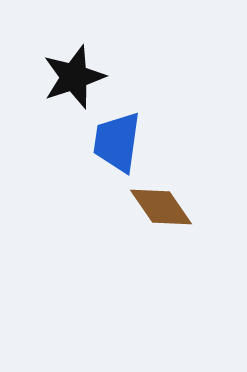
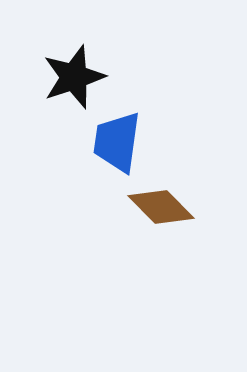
brown diamond: rotated 10 degrees counterclockwise
